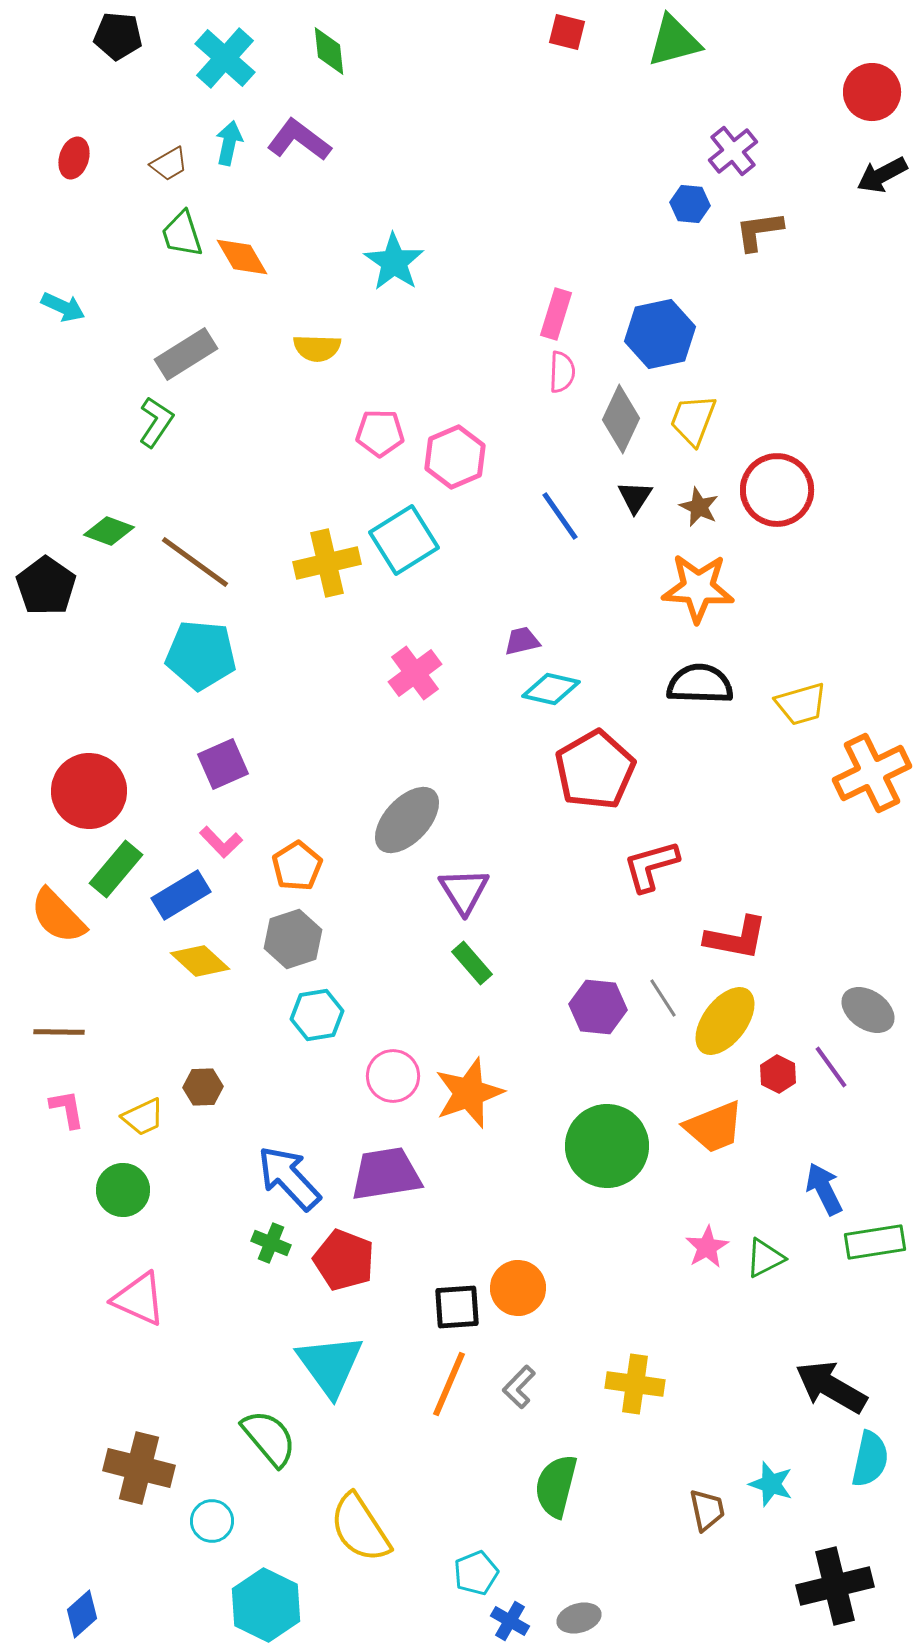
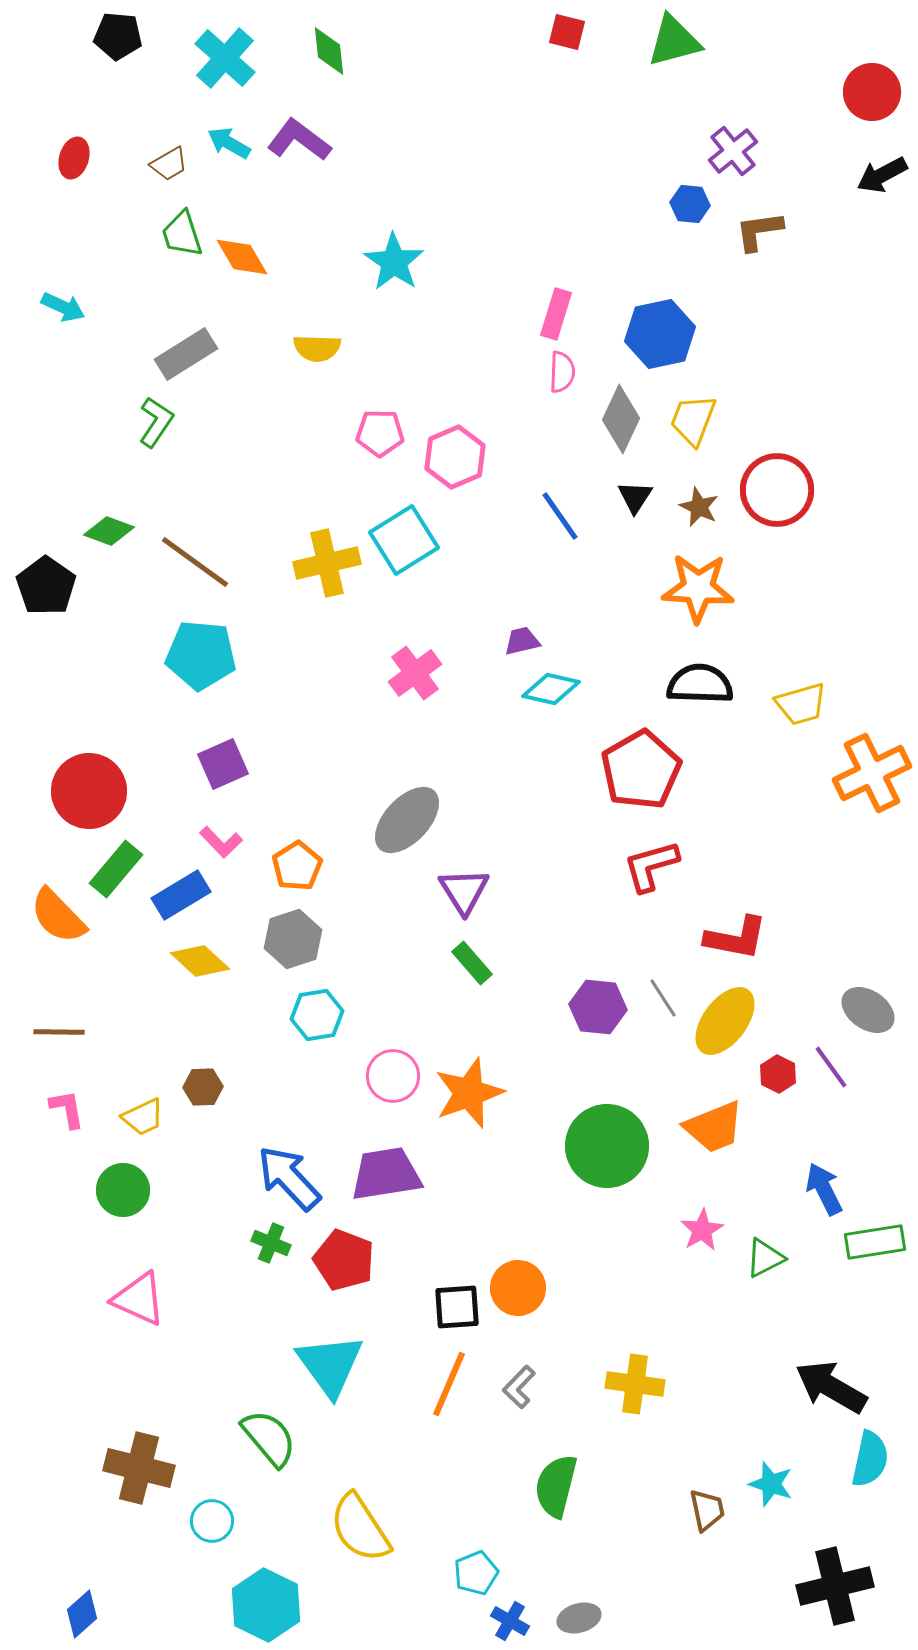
cyan arrow at (229, 143): rotated 72 degrees counterclockwise
red pentagon at (595, 770): moved 46 px right
pink star at (707, 1247): moved 5 px left, 17 px up
